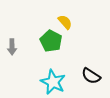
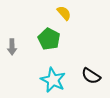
yellow semicircle: moved 1 px left, 9 px up
green pentagon: moved 2 px left, 2 px up
cyan star: moved 2 px up
